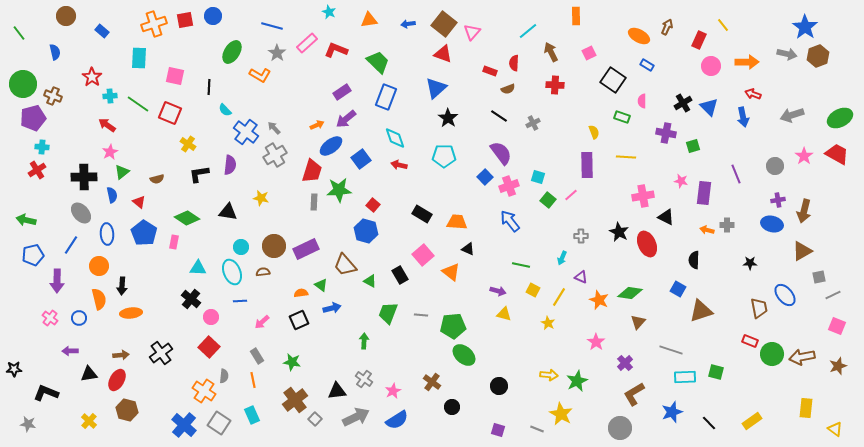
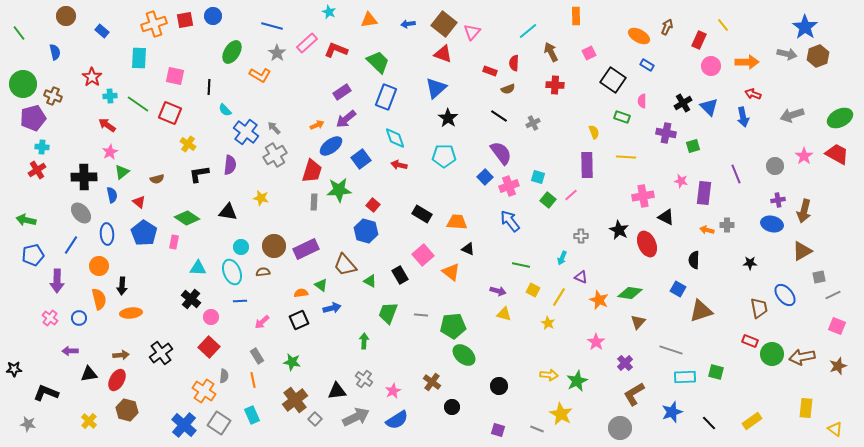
black star at (619, 232): moved 2 px up
